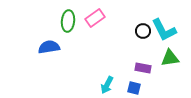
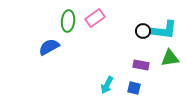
cyan L-shape: rotated 56 degrees counterclockwise
blue semicircle: rotated 20 degrees counterclockwise
purple rectangle: moved 2 px left, 3 px up
